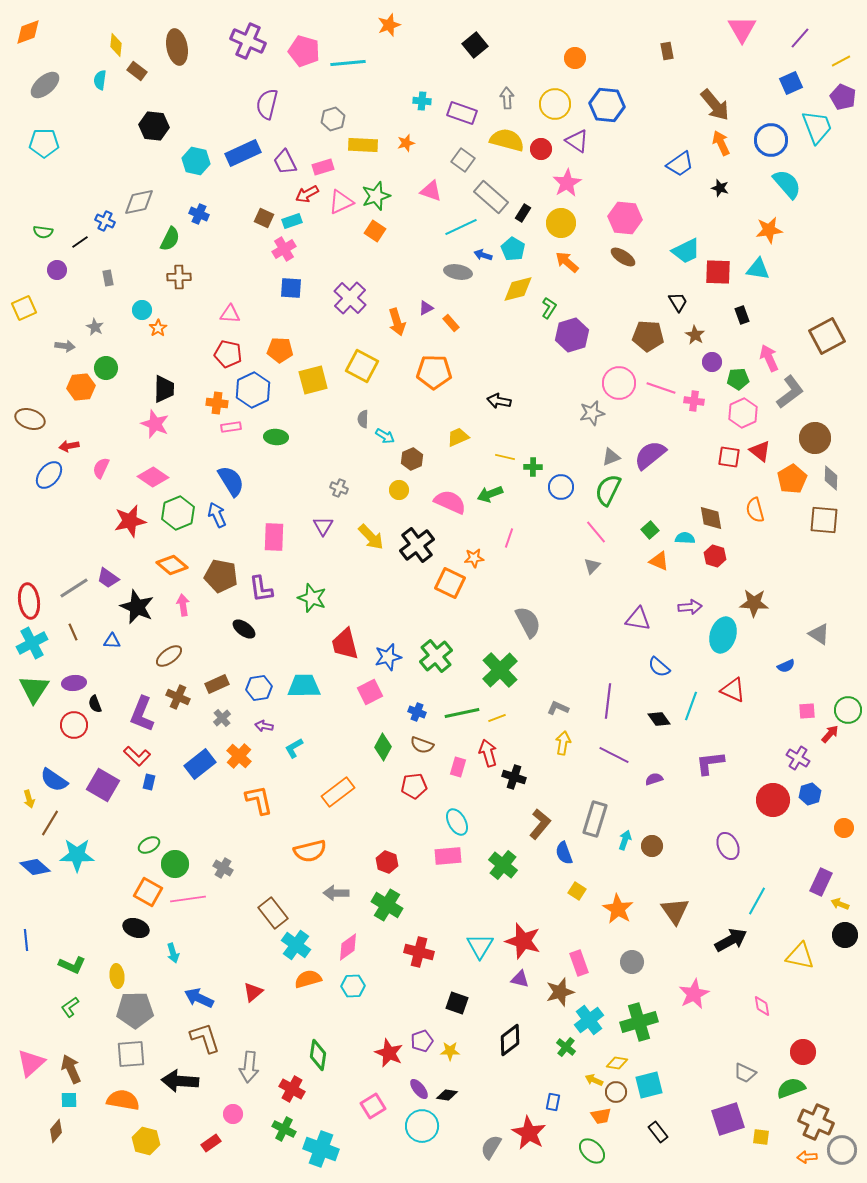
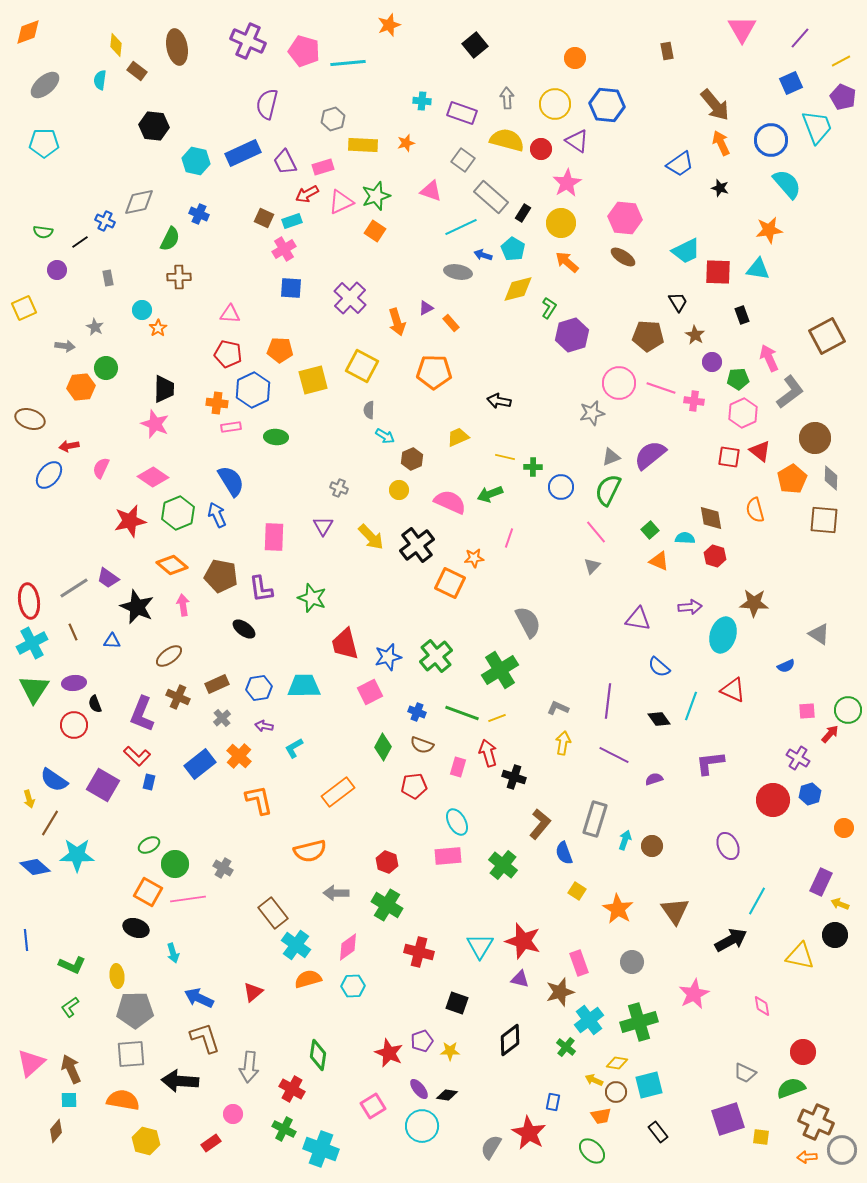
gray semicircle at (363, 419): moved 6 px right, 9 px up
green cross at (500, 670): rotated 12 degrees clockwise
green line at (462, 713): rotated 32 degrees clockwise
black circle at (845, 935): moved 10 px left
